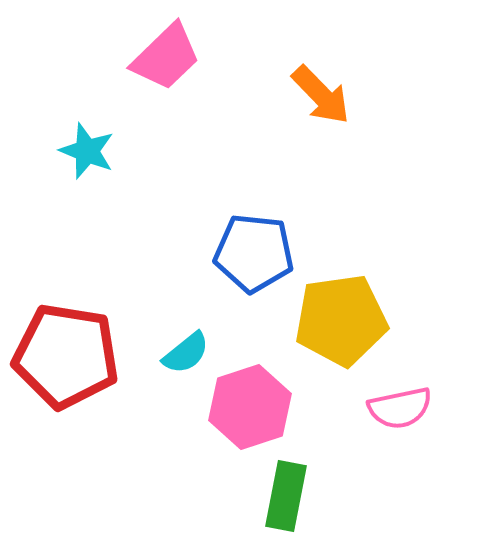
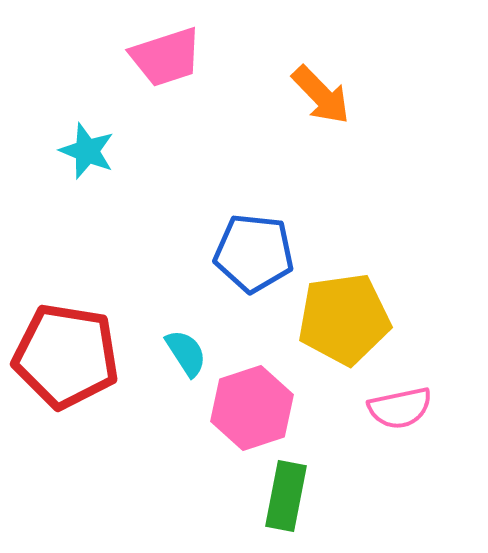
pink trapezoid: rotated 26 degrees clockwise
yellow pentagon: moved 3 px right, 1 px up
cyan semicircle: rotated 84 degrees counterclockwise
pink hexagon: moved 2 px right, 1 px down
